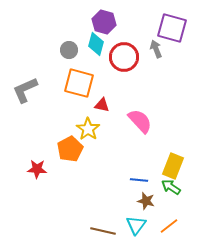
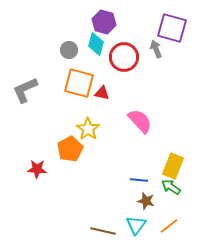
red triangle: moved 12 px up
